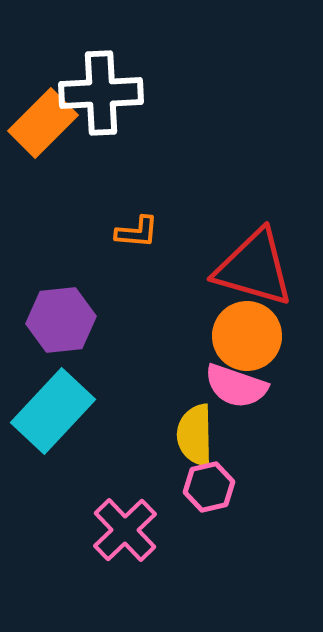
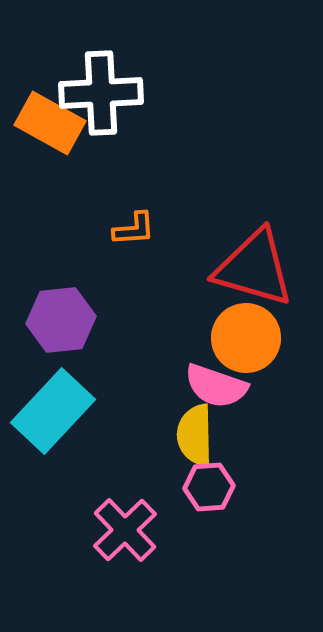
orange rectangle: moved 7 px right; rotated 74 degrees clockwise
orange L-shape: moved 3 px left, 3 px up; rotated 9 degrees counterclockwise
orange circle: moved 1 px left, 2 px down
pink semicircle: moved 20 px left
pink hexagon: rotated 9 degrees clockwise
